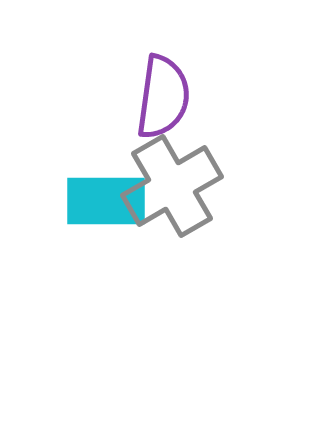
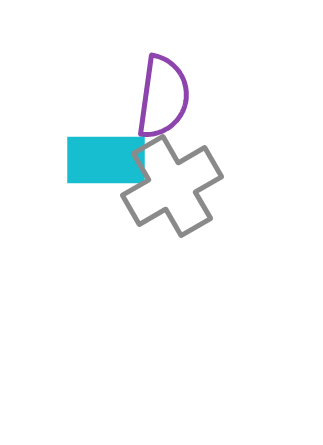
cyan rectangle: moved 41 px up
